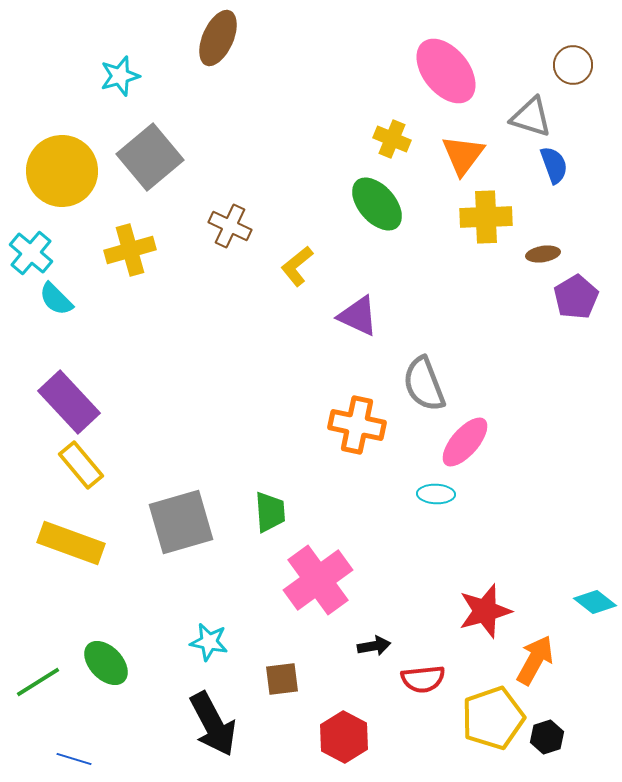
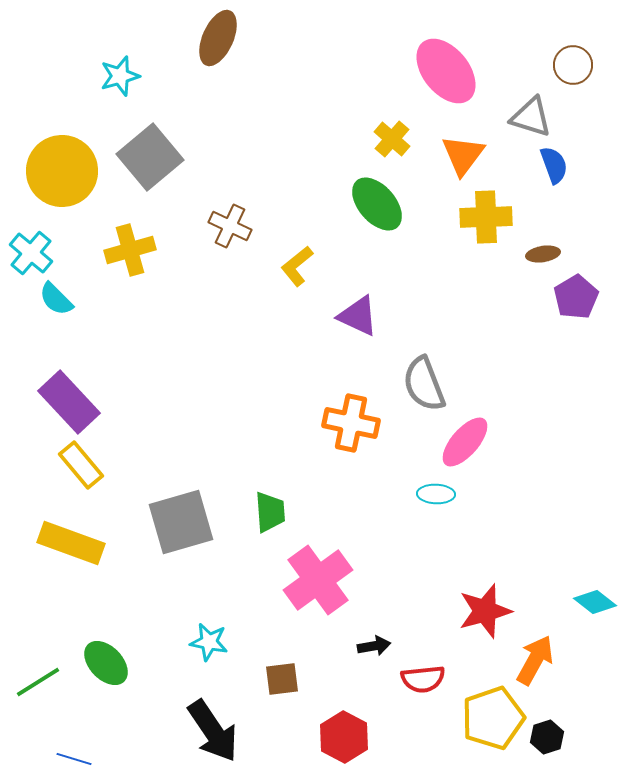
yellow cross at (392, 139): rotated 18 degrees clockwise
orange cross at (357, 425): moved 6 px left, 2 px up
black arrow at (213, 724): moved 7 px down; rotated 6 degrees counterclockwise
